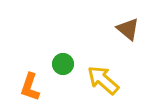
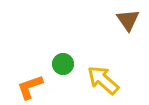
brown triangle: moved 9 px up; rotated 15 degrees clockwise
orange L-shape: rotated 52 degrees clockwise
